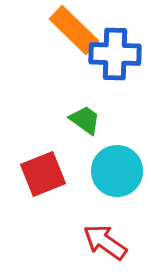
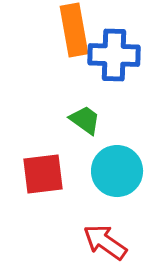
orange rectangle: rotated 36 degrees clockwise
blue cross: moved 1 px left, 1 px down
red square: rotated 15 degrees clockwise
